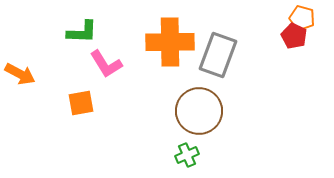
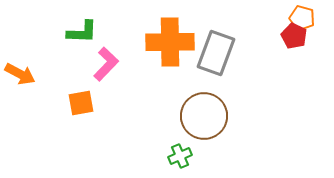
gray rectangle: moved 2 px left, 2 px up
pink L-shape: rotated 104 degrees counterclockwise
brown circle: moved 5 px right, 5 px down
green cross: moved 7 px left, 1 px down
